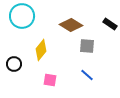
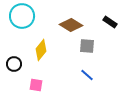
black rectangle: moved 2 px up
pink square: moved 14 px left, 5 px down
